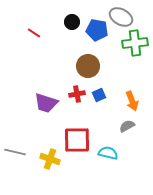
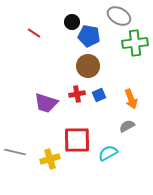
gray ellipse: moved 2 px left, 1 px up
blue pentagon: moved 8 px left, 6 px down
orange arrow: moved 1 px left, 2 px up
cyan semicircle: rotated 42 degrees counterclockwise
yellow cross: rotated 36 degrees counterclockwise
